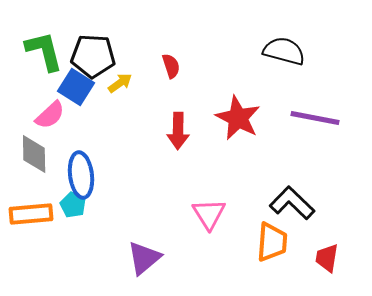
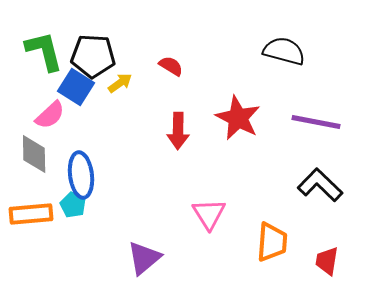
red semicircle: rotated 40 degrees counterclockwise
purple line: moved 1 px right, 4 px down
black L-shape: moved 28 px right, 18 px up
red trapezoid: moved 3 px down
